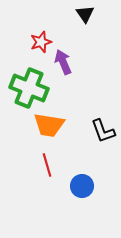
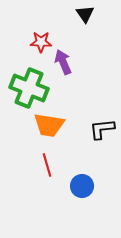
red star: rotated 20 degrees clockwise
black L-shape: moved 1 px left, 2 px up; rotated 104 degrees clockwise
